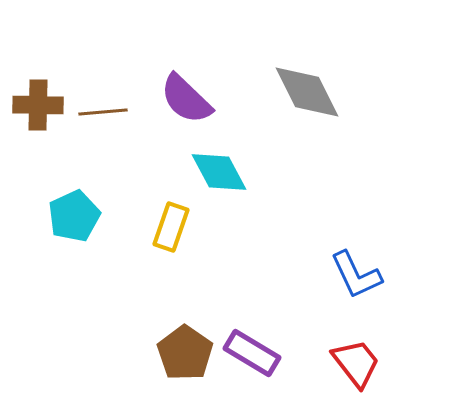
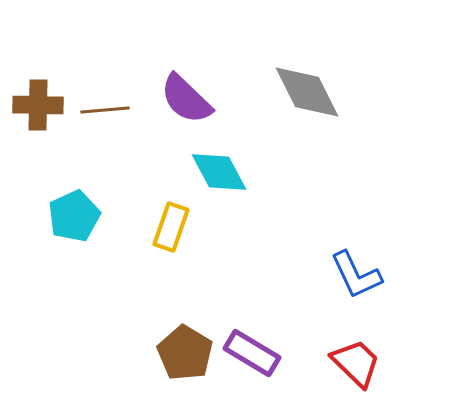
brown line: moved 2 px right, 2 px up
brown pentagon: rotated 4 degrees counterclockwise
red trapezoid: rotated 8 degrees counterclockwise
